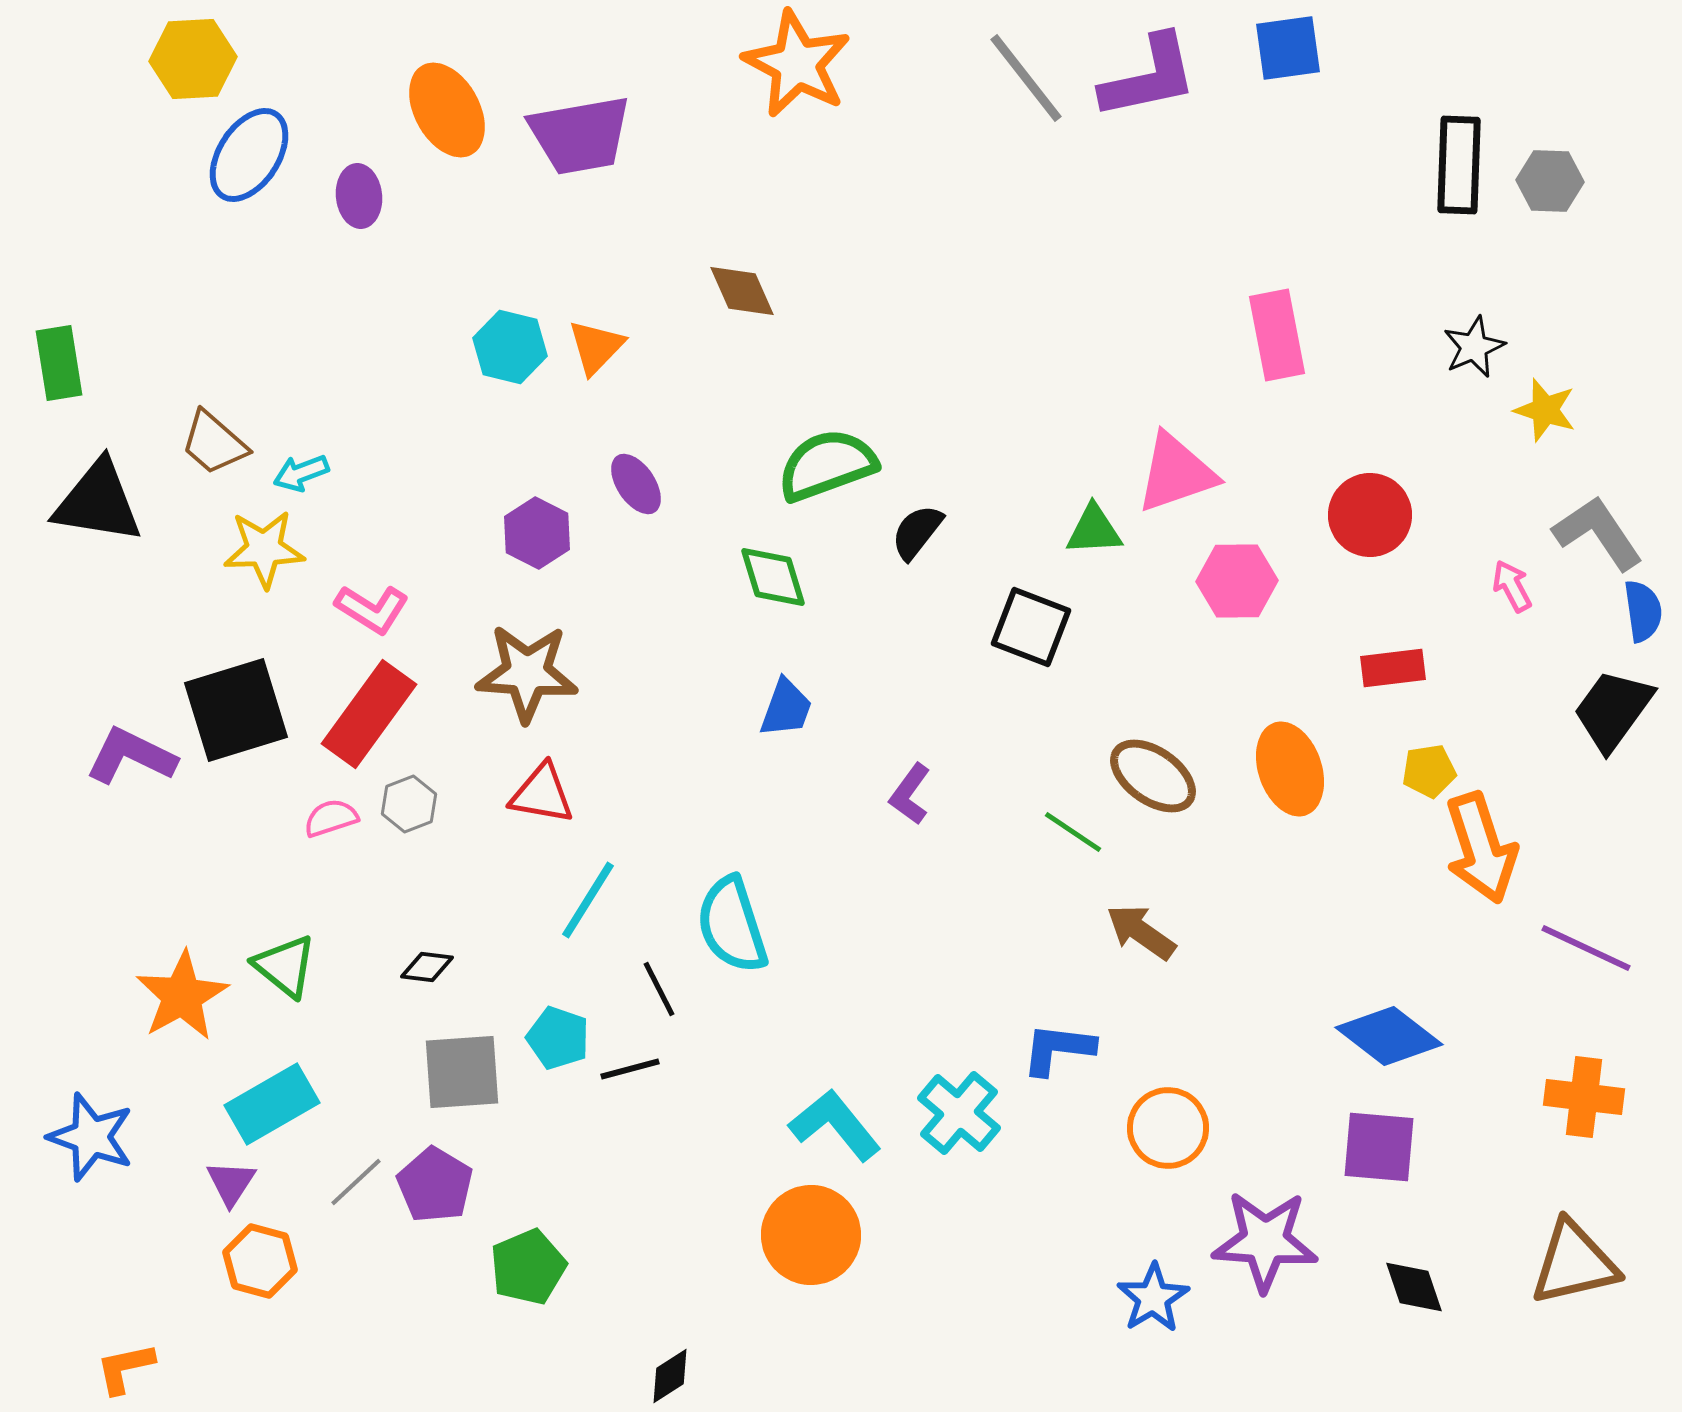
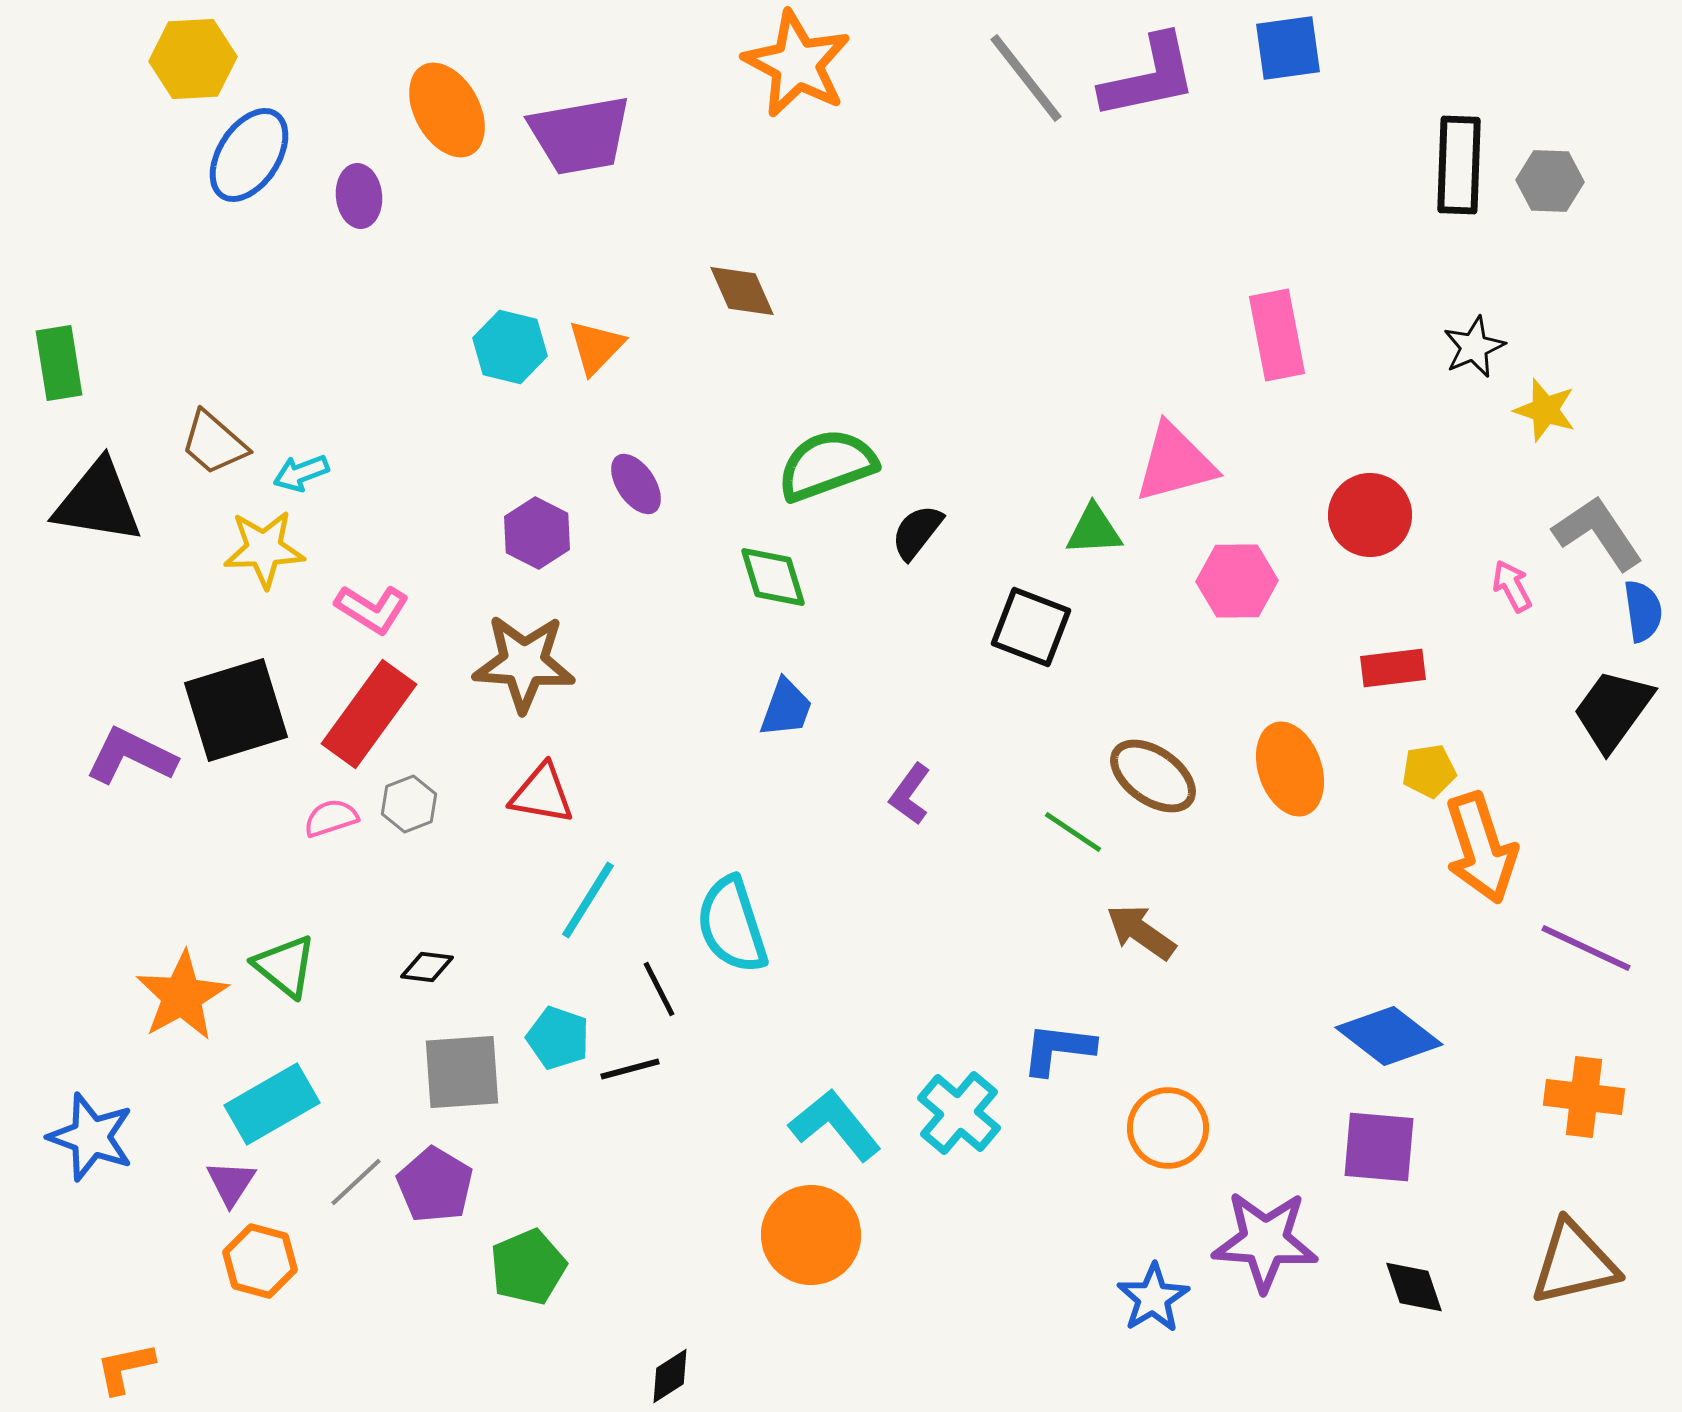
pink triangle at (1176, 473): moved 1 px left, 10 px up; rotated 4 degrees clockwise
brown star at (527, 673): moved 3 px left, 10 px up
